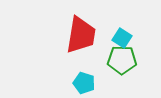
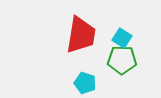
cyan pentagon: moved 1 px right
